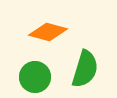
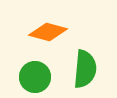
green semicircle: rotated 12 degrees counterclockwise
